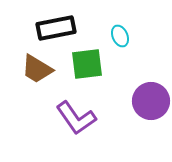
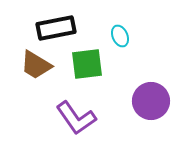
brown trapezoid: moved 1 px left, 4 px up
